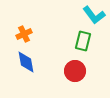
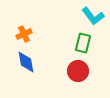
cyan L-shape: moved 1 px left, 1 px down
green rectangle: moved 2 px down
red circle: moved 3 px right
